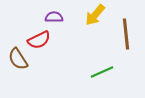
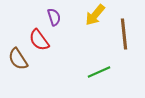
purple semicircle: rotated 72 degrees clockwise
brown line: moved 2 px left
red semicircle: rotated 80 degrees clockwise
green line: moved 3 px left
